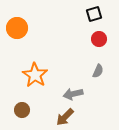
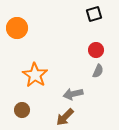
red circle: moved 3 px left, 11 px down
